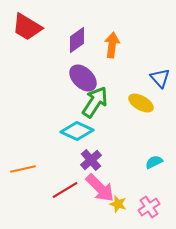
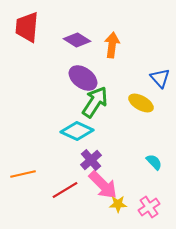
red trapezoid: rotated 64 degrees clockwise
purple diamond: rotated 68 degrees clockwise
purple ellipse: rotated 8 degrees counterclockwise
cyan semicircle: rotated 72 degrees clockwise
orange line: moved 5 px down
pink arrow: moved 3 px right, 3 px up
yellow star: rotated 18 degrees counterclockwise
